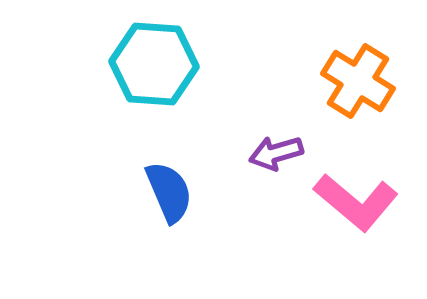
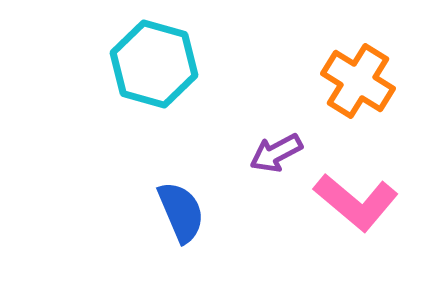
cyan hexagon: rotated 12 degrees clockwise
purple arrow: rotated 12 degrees counterclockwise
blue semicircle: moved 12 px right, 20 px down
